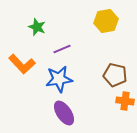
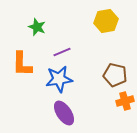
purple line: moved 3 px down
orange L-shape: rotated 44 degrees clockwise
orange cross: rotated 24 degrees counterclockwise
